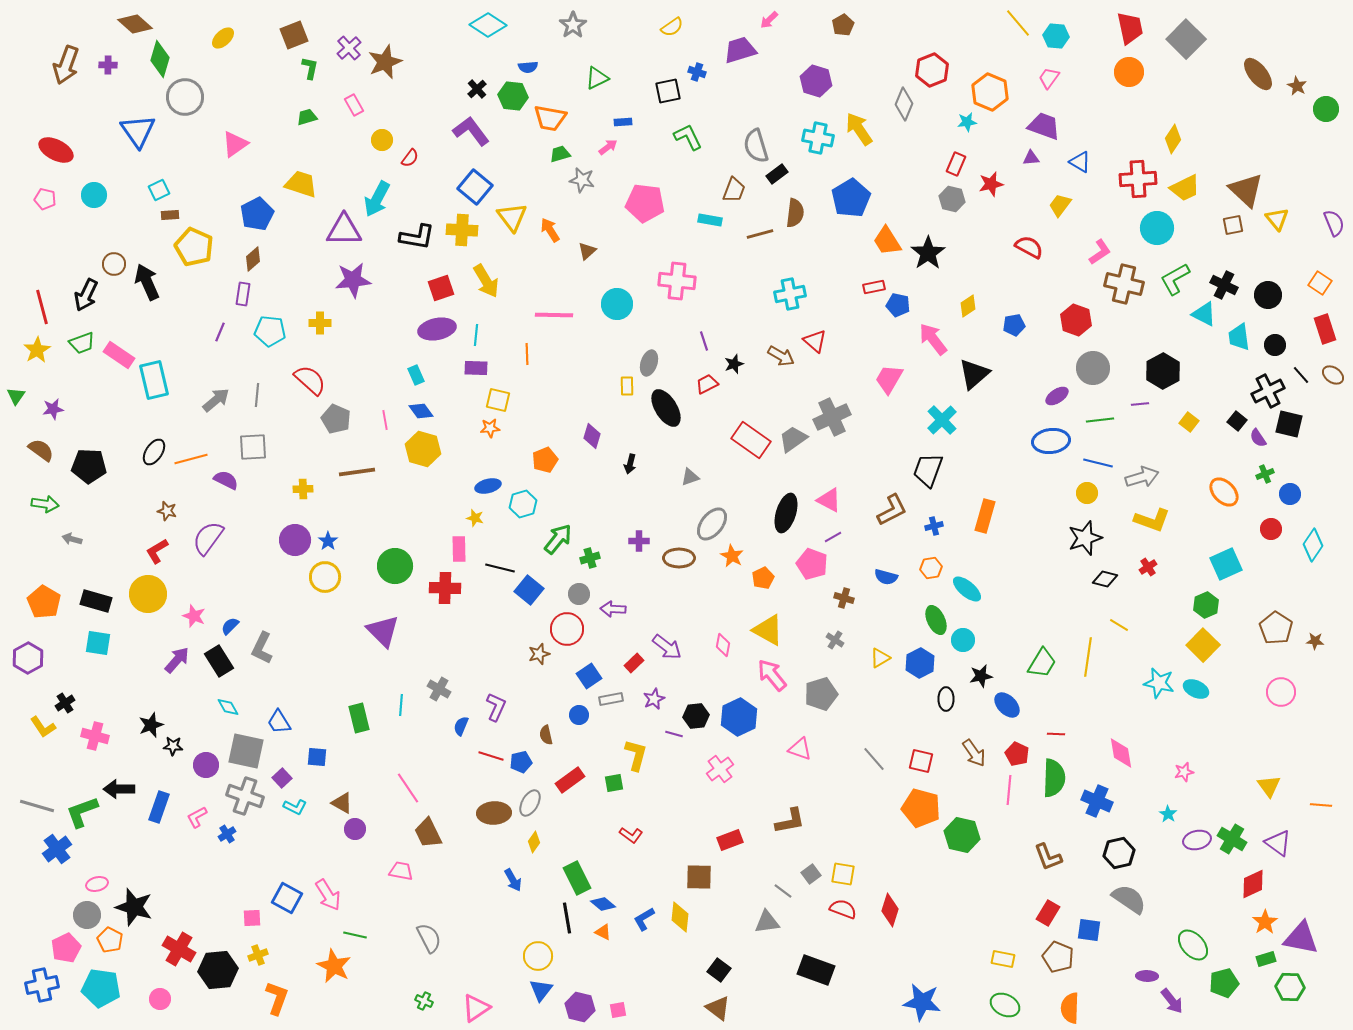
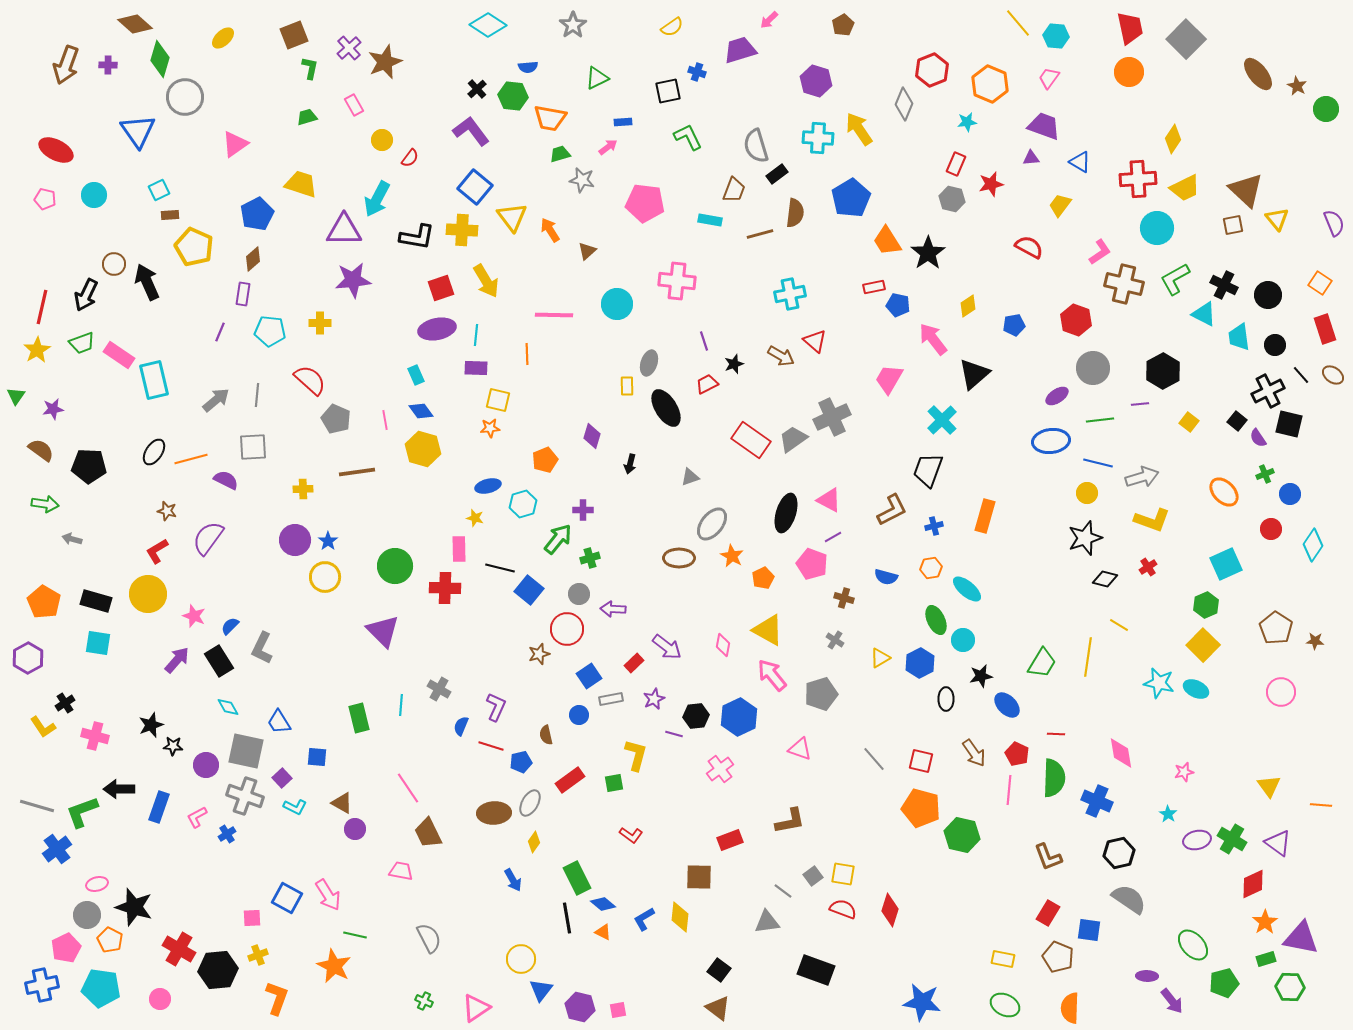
orange hexagon at (990, 92): moved 8 px up
cyan cross at (818, 138): rotated 8 degrees counterclockwise
red line at (42, 307): rotated 28 degrees clockwise
purple cross at (639, 541): moved 56 px left, 31 px up
red line at (491, 756): moved 10 px up
gray square at (811, 874): moved 2 px right, 2 px down
yellow circle at (538, 956): moved 17 px left, 3 px down
